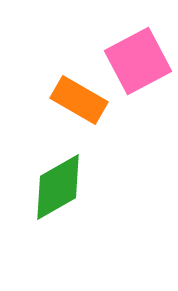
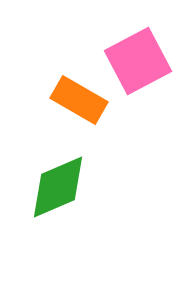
green diamond: rotated 6 degrees clockwise
